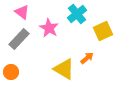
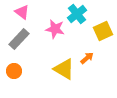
pink star: moved 6 px right, 1 px down; rotated 18 degrees counterclockwise
orange circle: moved 3 px right, 1 px up
